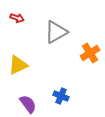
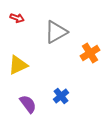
blue cross: rotated 28 degrees clockwise
